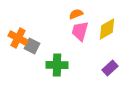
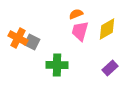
gray square: moved 4 px up
